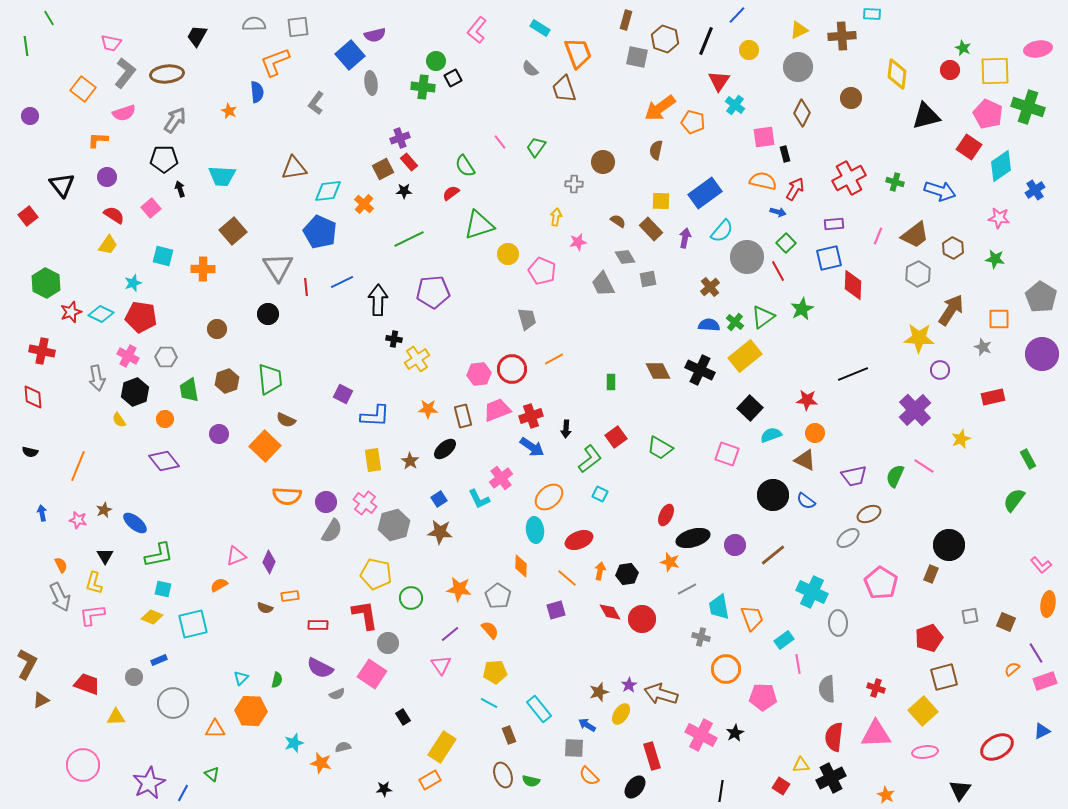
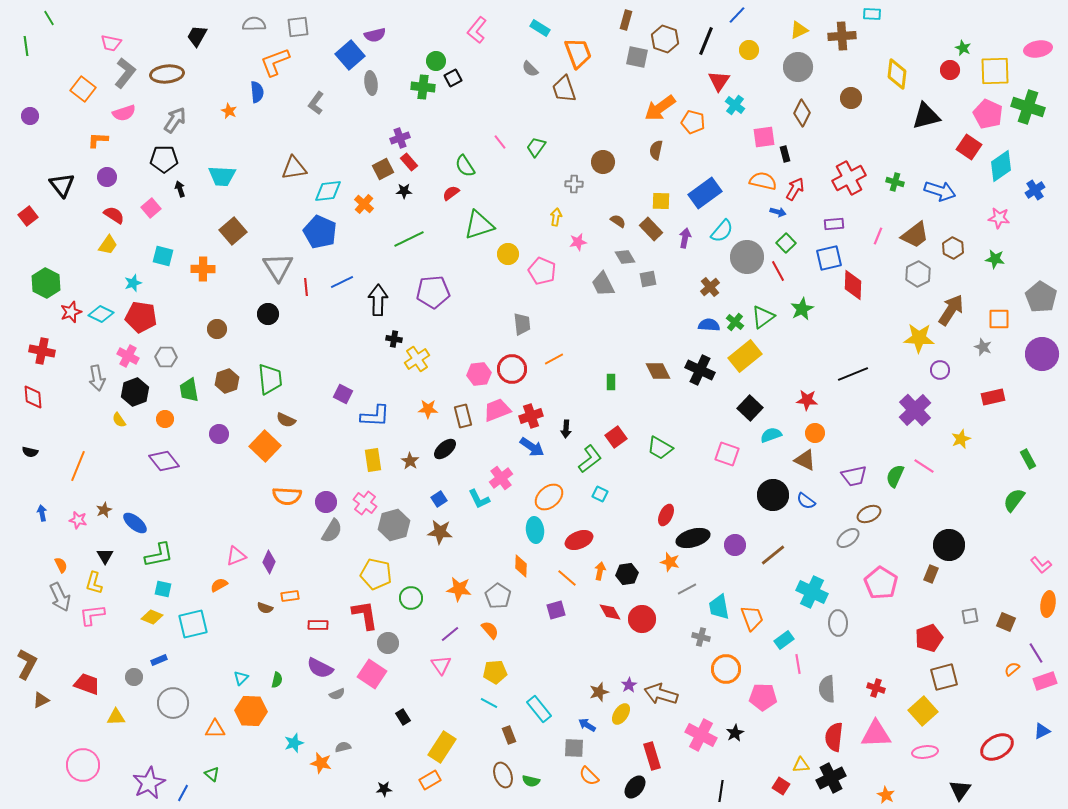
gray trapezoid at (527, 319): moved 5 px left, 5 px down; rotated 10 degrees clockwise
